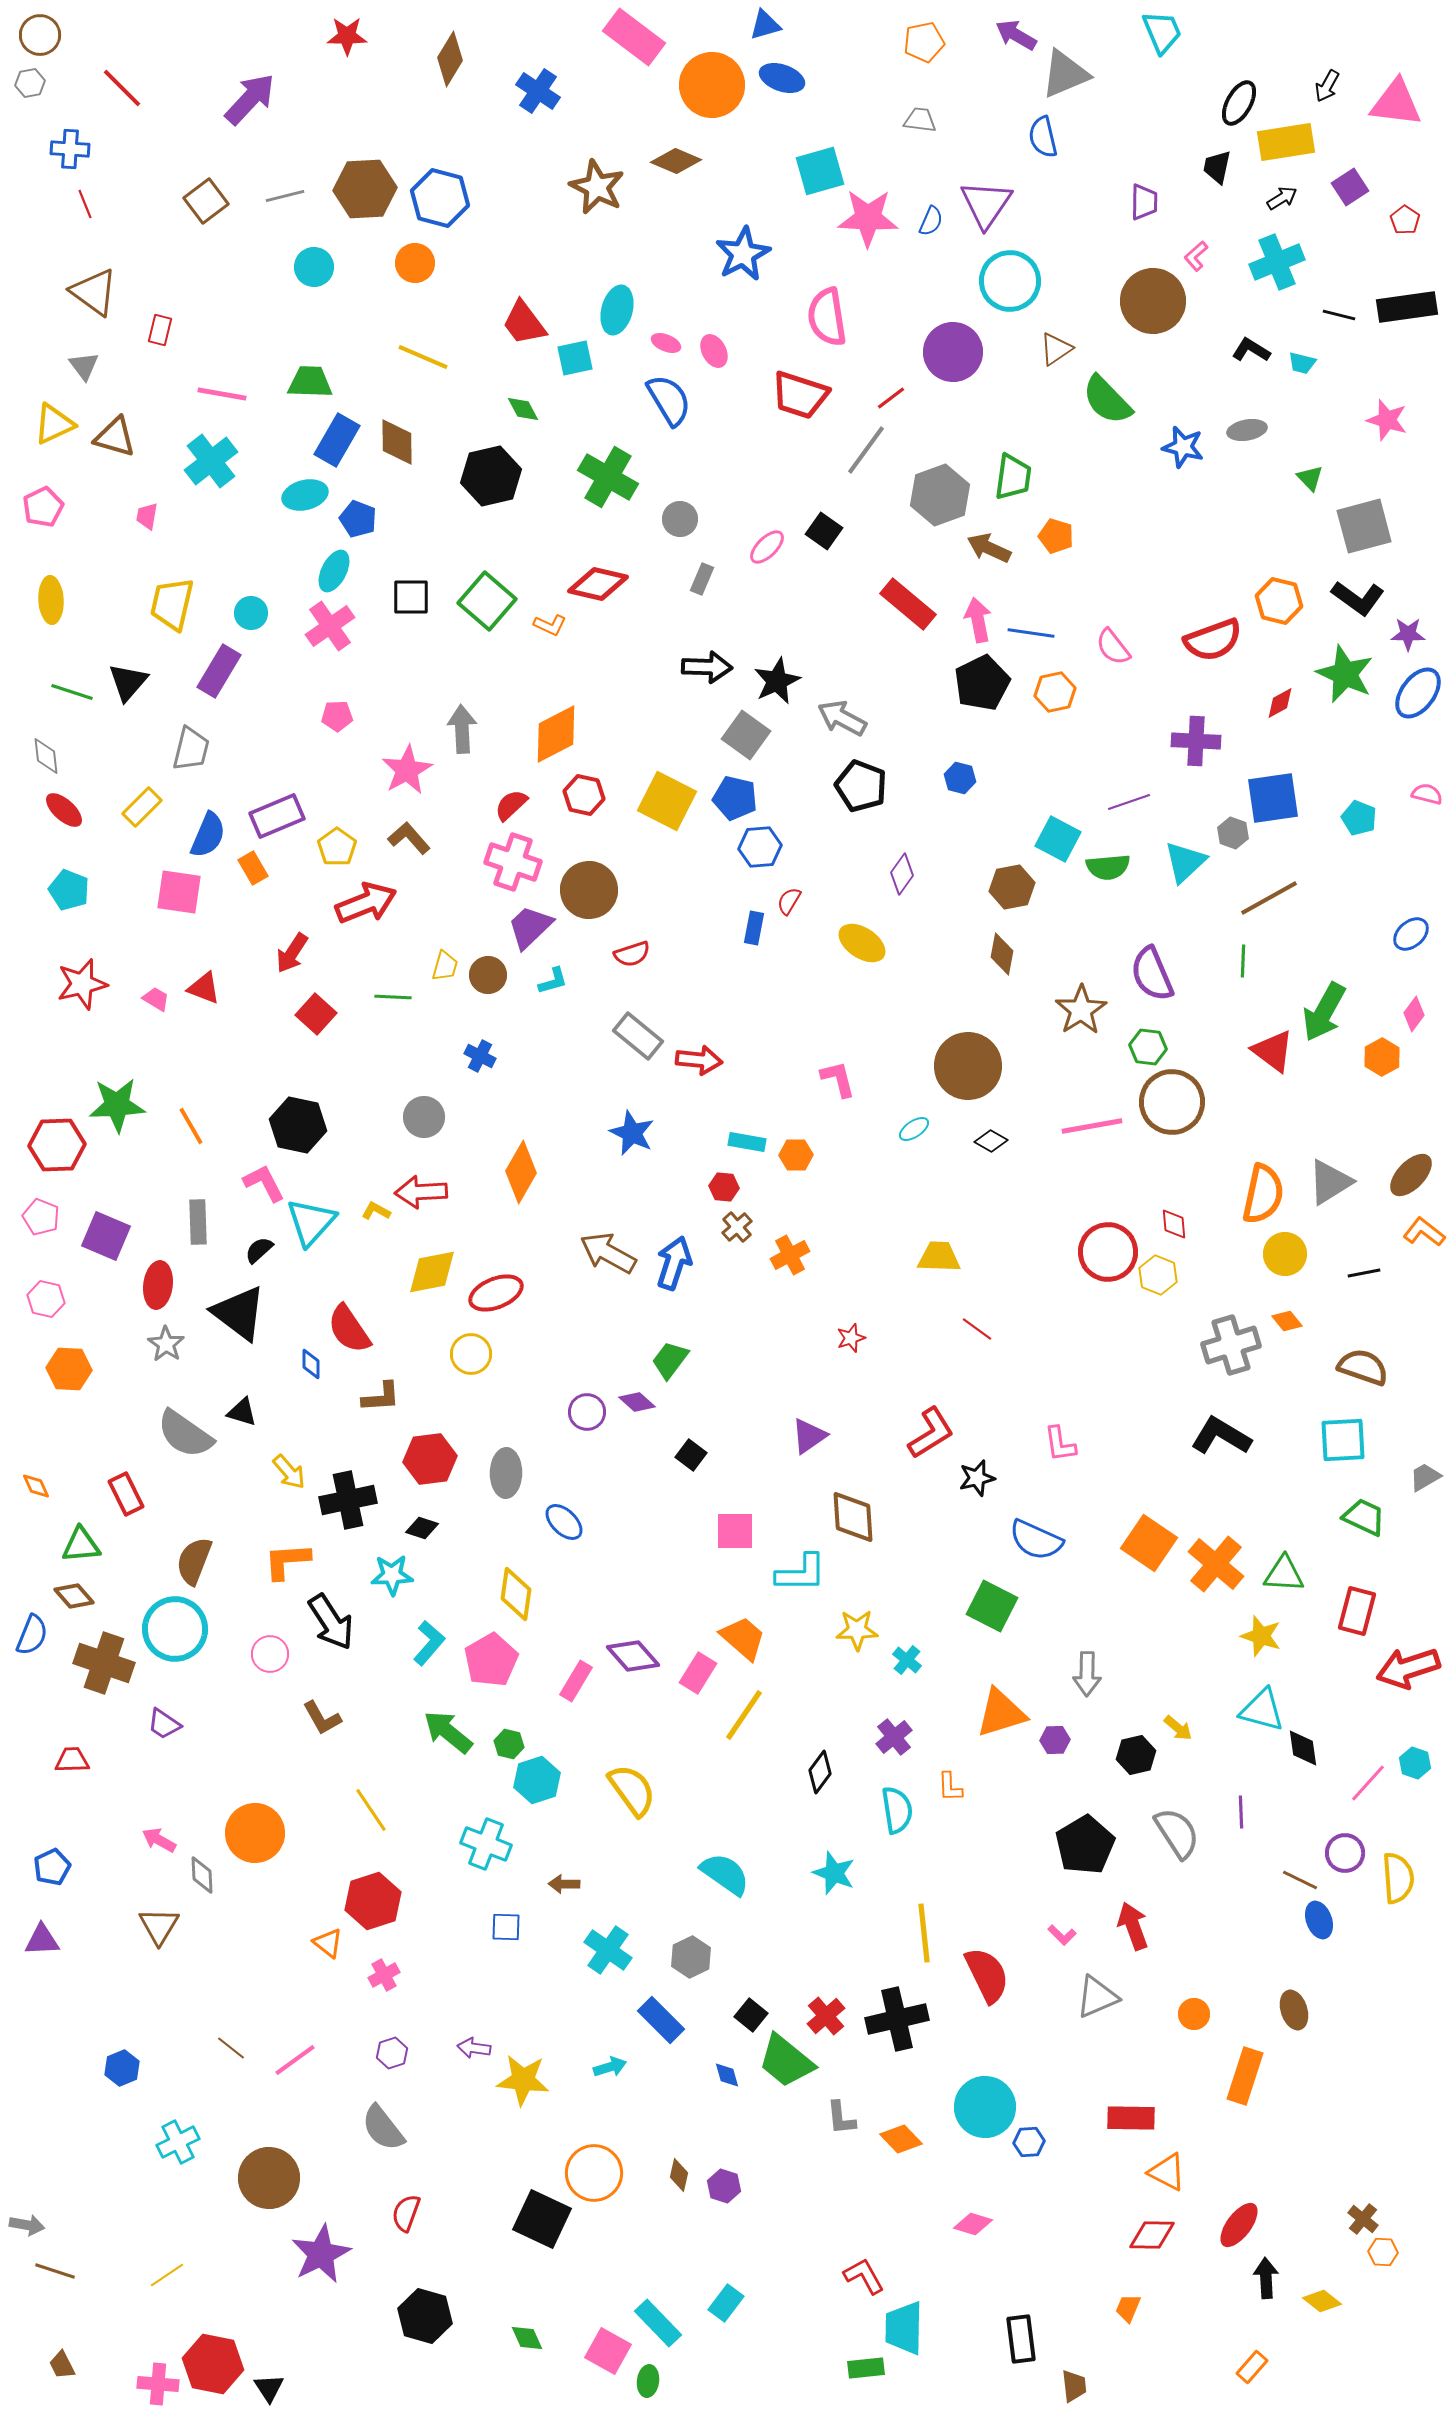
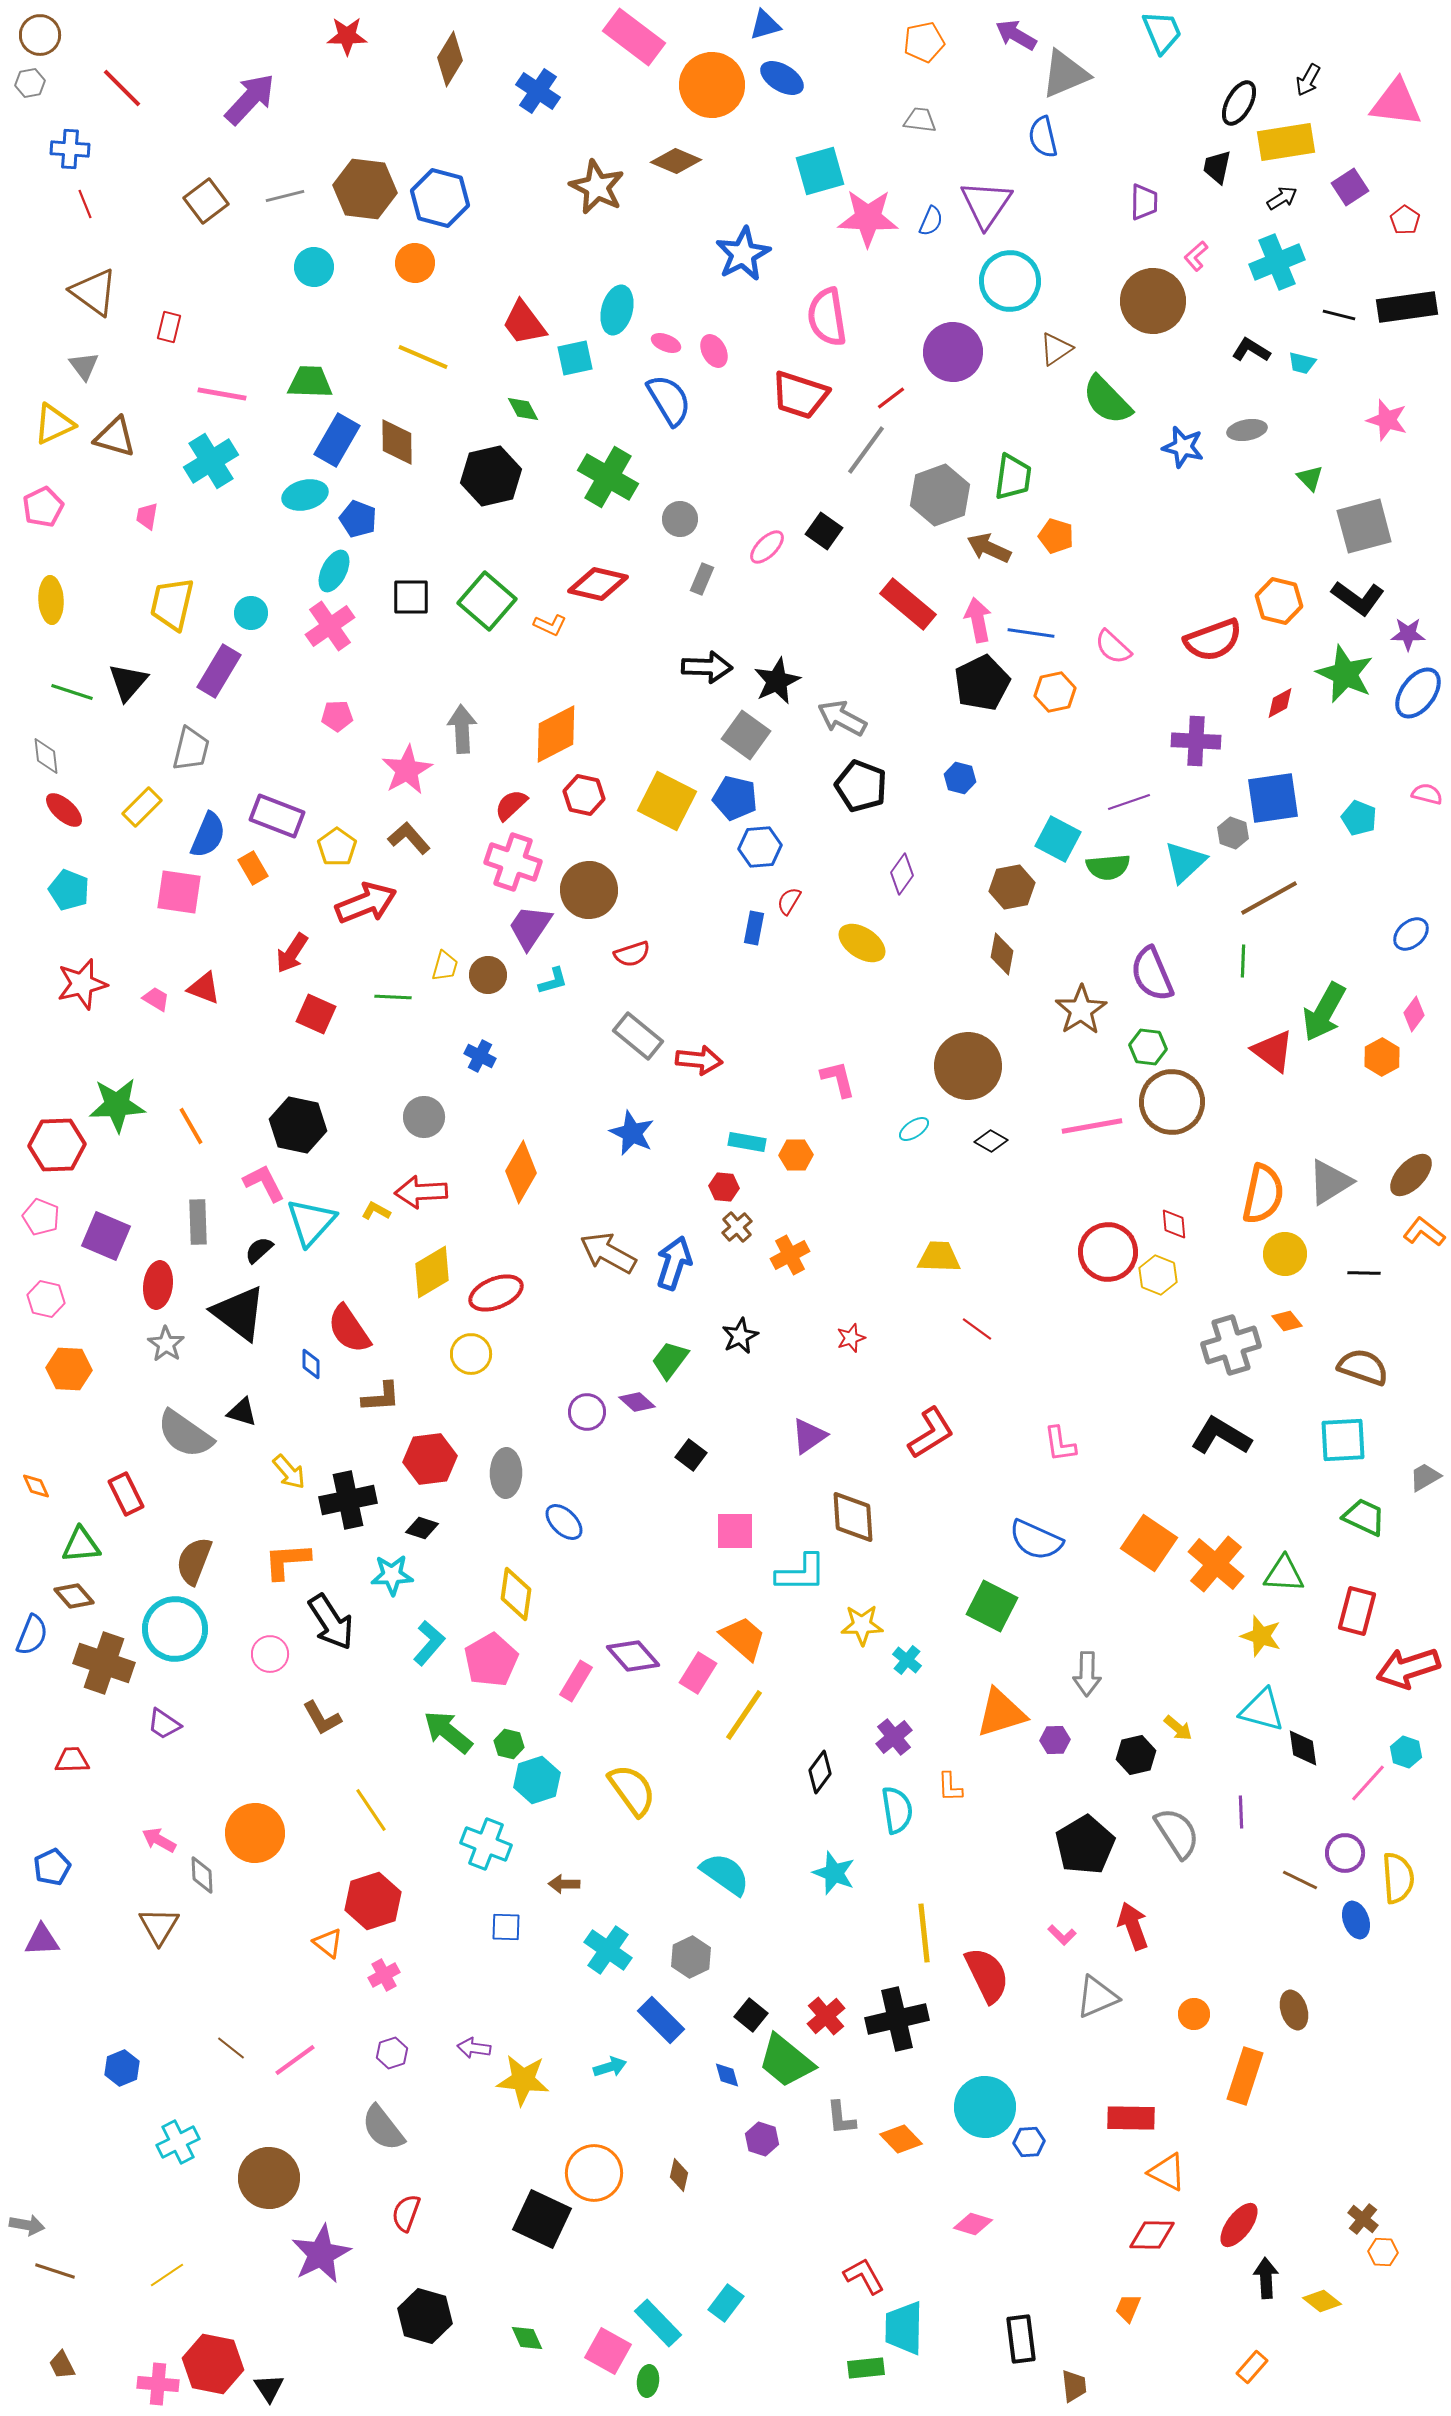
blue ellipse at (782, 78): rotated 12 degrees clockwise
black arrow at (1327, 86): moved 19 px left, 6 px up
brown hexagon at (365, 189): rotated 10 degrees clockwise
red rectangle at (160, 330): moved 9 px right, 3 px up
cyan cross at (211, 461): rotated 6 degrees clockwise
pink semicircle at (1113, 647): rotated 9 degrees counterclockwise
purple rectangle at (277, 816): rotated 44 degrees clockwise
purple trapezoid at (530, 927): rotated 12 degrees counterclockwise
red square at (316, 1014): rotated 18 degrees counterclockwise
yellow diamond at (432, 1272): rotated 20 degrees counterclockwise
black line at (1364, 1273): rotated 12 degrees clockwise
black star at (977, 1478): moved 237 px left, 142 px up; rotated 12 degrees counterclockwise
yellow star at (857, 1630): moved 5 px right, 5 px up
cyan hexagon at (1415, 1763): moved 9 px left, 11 px up
blue ellipse at (1319, 1920): moved 37 px right
purple hexagon at (724, 2186): moved 38 px right, 47 px up
